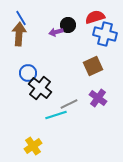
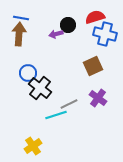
blue line: rotated 49 degrees counterclockwise
purple arrow: moved 2 px down
